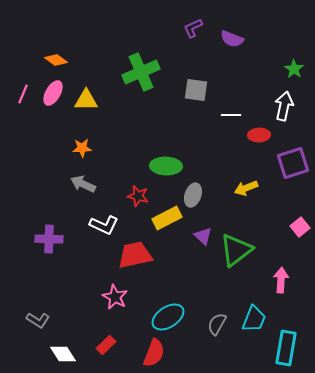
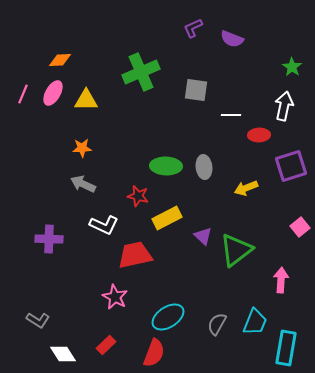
orange diamond: moved 4 px right; rotated 40 degrees counterclockwise
green star: moved 2 px left, 2 px up
purple square: moved 2 px left, 3 px down
gray ellipse: moved 11 px right, 28 px up; rotated 25 degrees counterclockwise
cyan trapezoid: moved 1 px right, 3 px down
